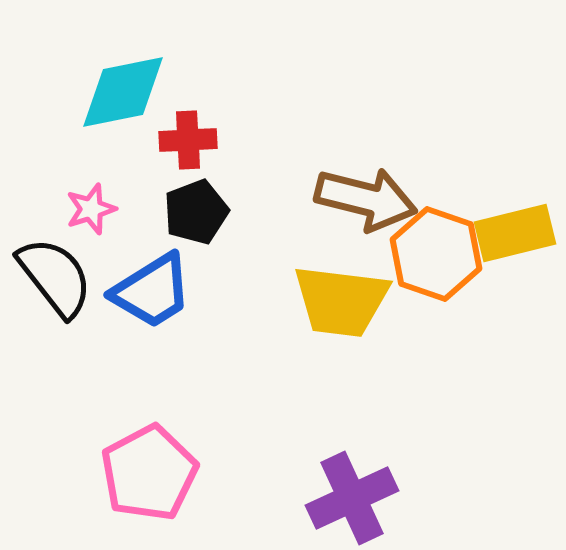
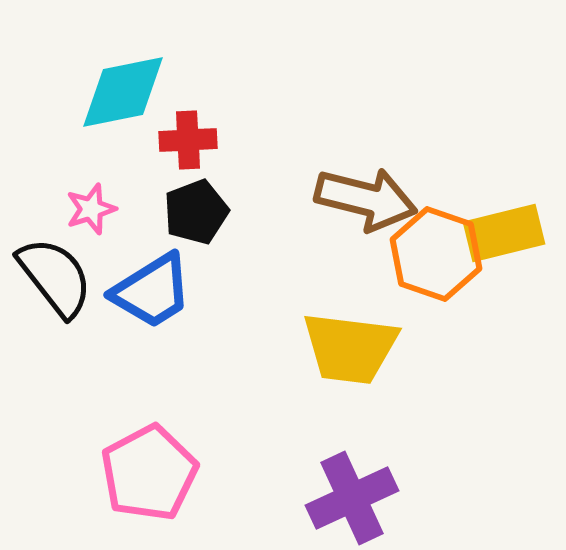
yellow rectangle: moved 11 px left
yellow trapezoid: moved 9 px right, 47 px down
